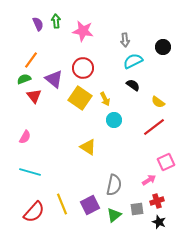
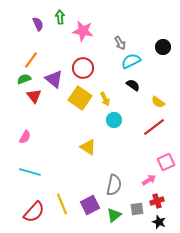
green arrow: moved 4 px right, 4 px up
gray arrow: moved 5 px left, 3 px down; rotated 24 degrees counterclockwise
cyan semicircle: moved 2 px left
